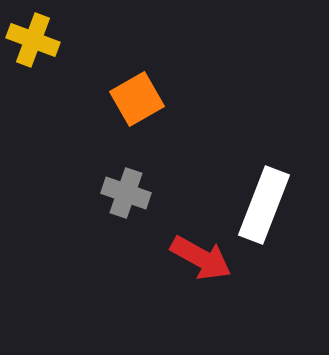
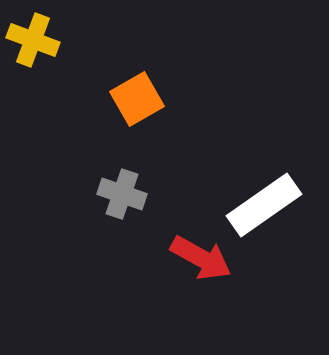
gray cross: moved 4 px left, 1 px down
white rectangle: rotated 34 degrees clockwise
